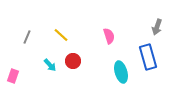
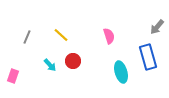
gray arrow: rotated 21 degrees clockwise
